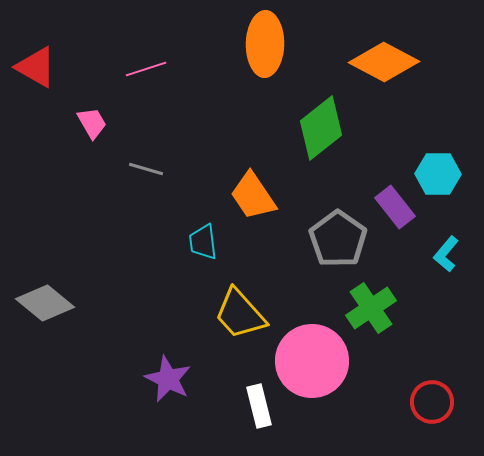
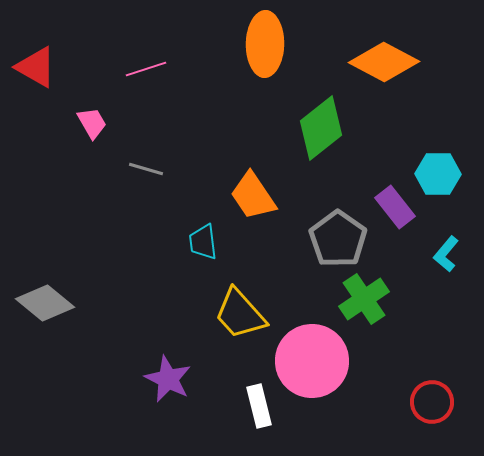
green cross: moved 7 px left, 9 px up
